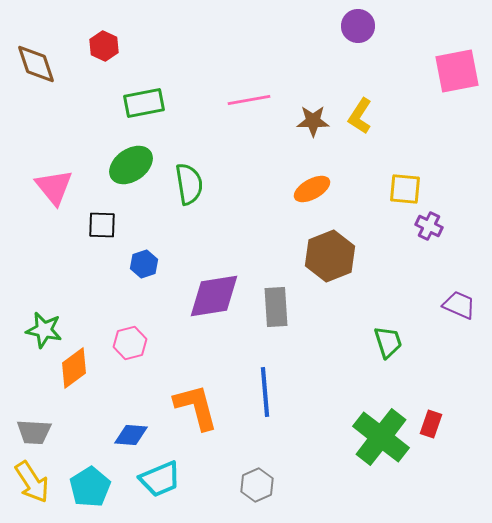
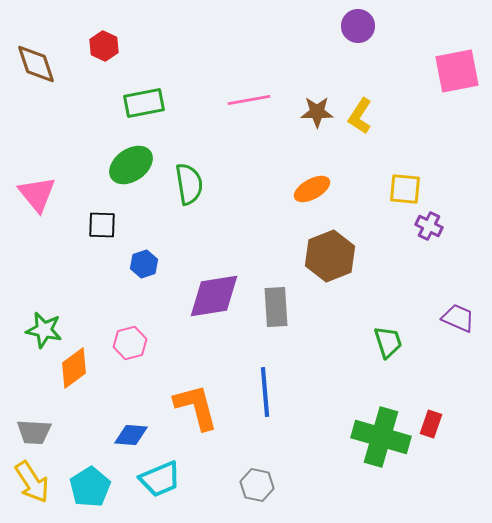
brown star: moved 4 px right, 9 px up
pink triangle: moved 17 px left, 7 px down
purple trapezoid: moved 1 px left, 13 px down
green cross: rotated 22 degrees counterclockwise
gray hexagon: rotated 24 degrees counterclockwise
